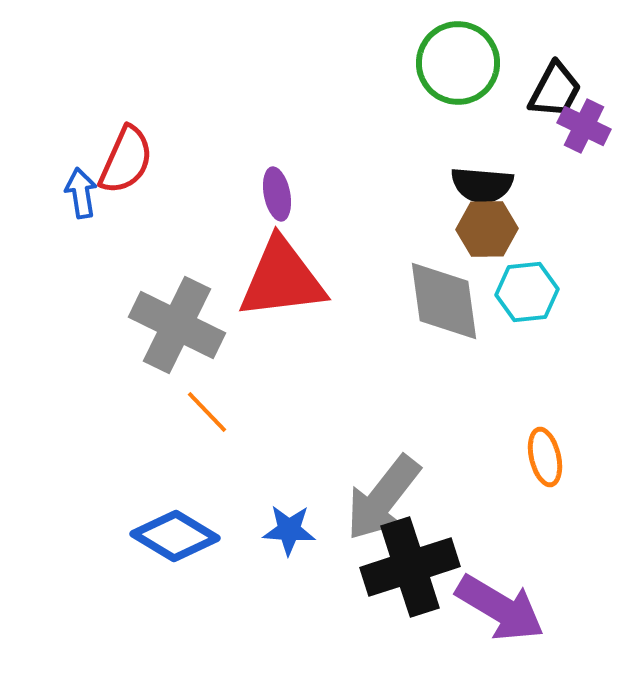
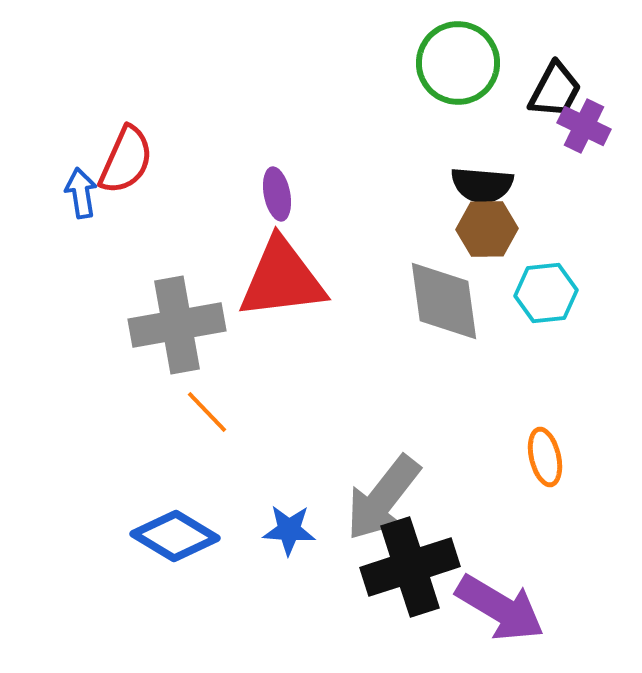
cyan hexagon: moved 19 px right, 1 px down
gray cross: rotated 36 degrees counterclockwise
